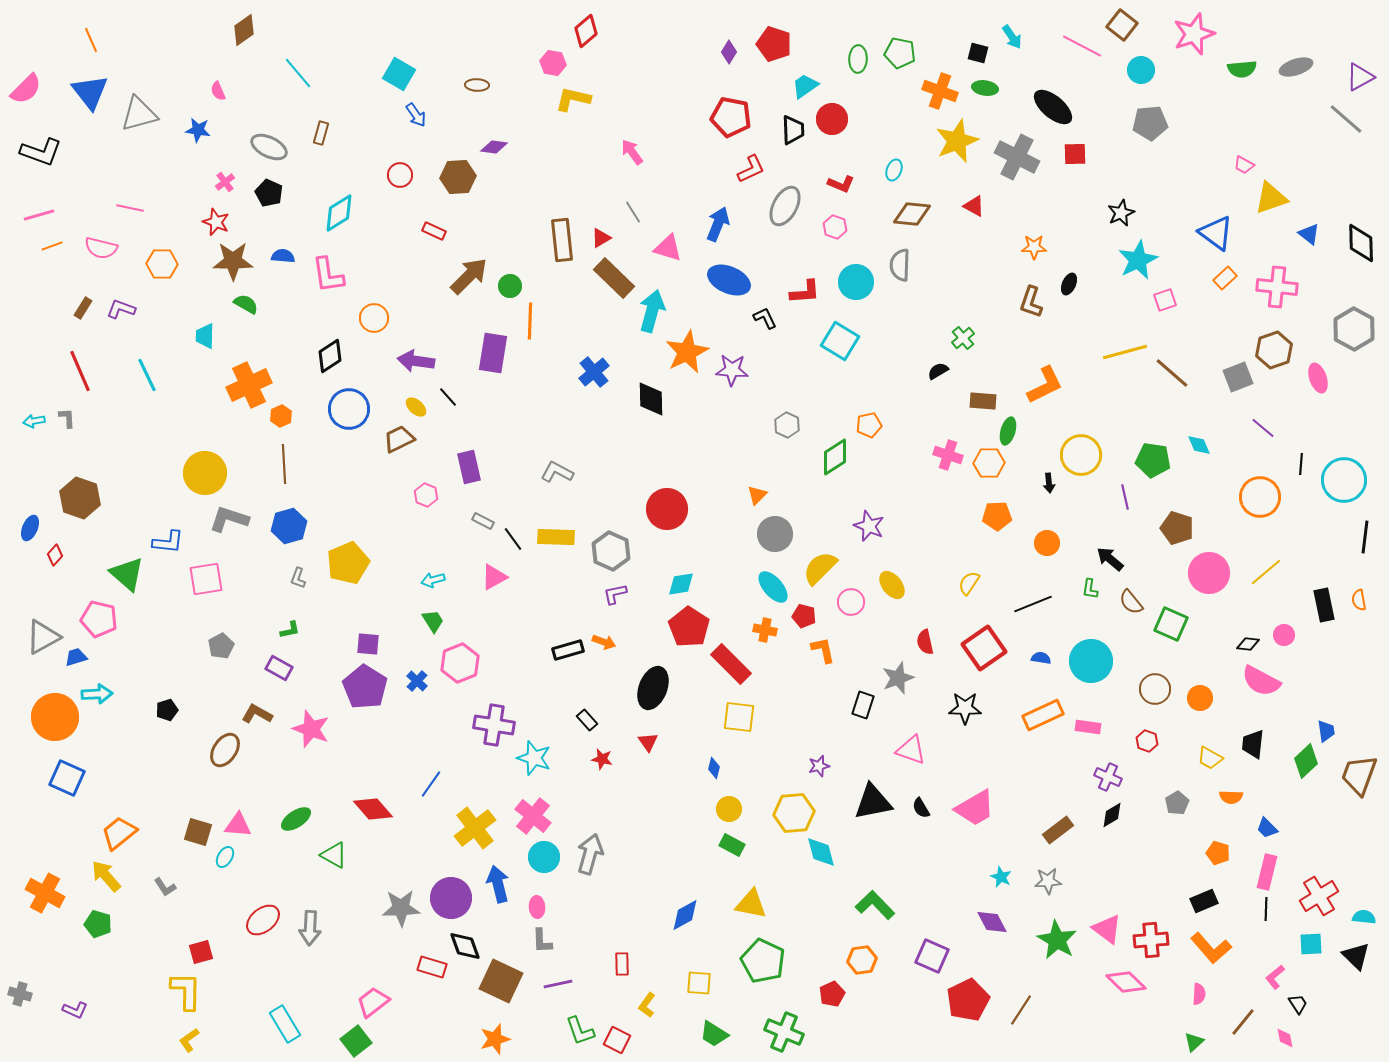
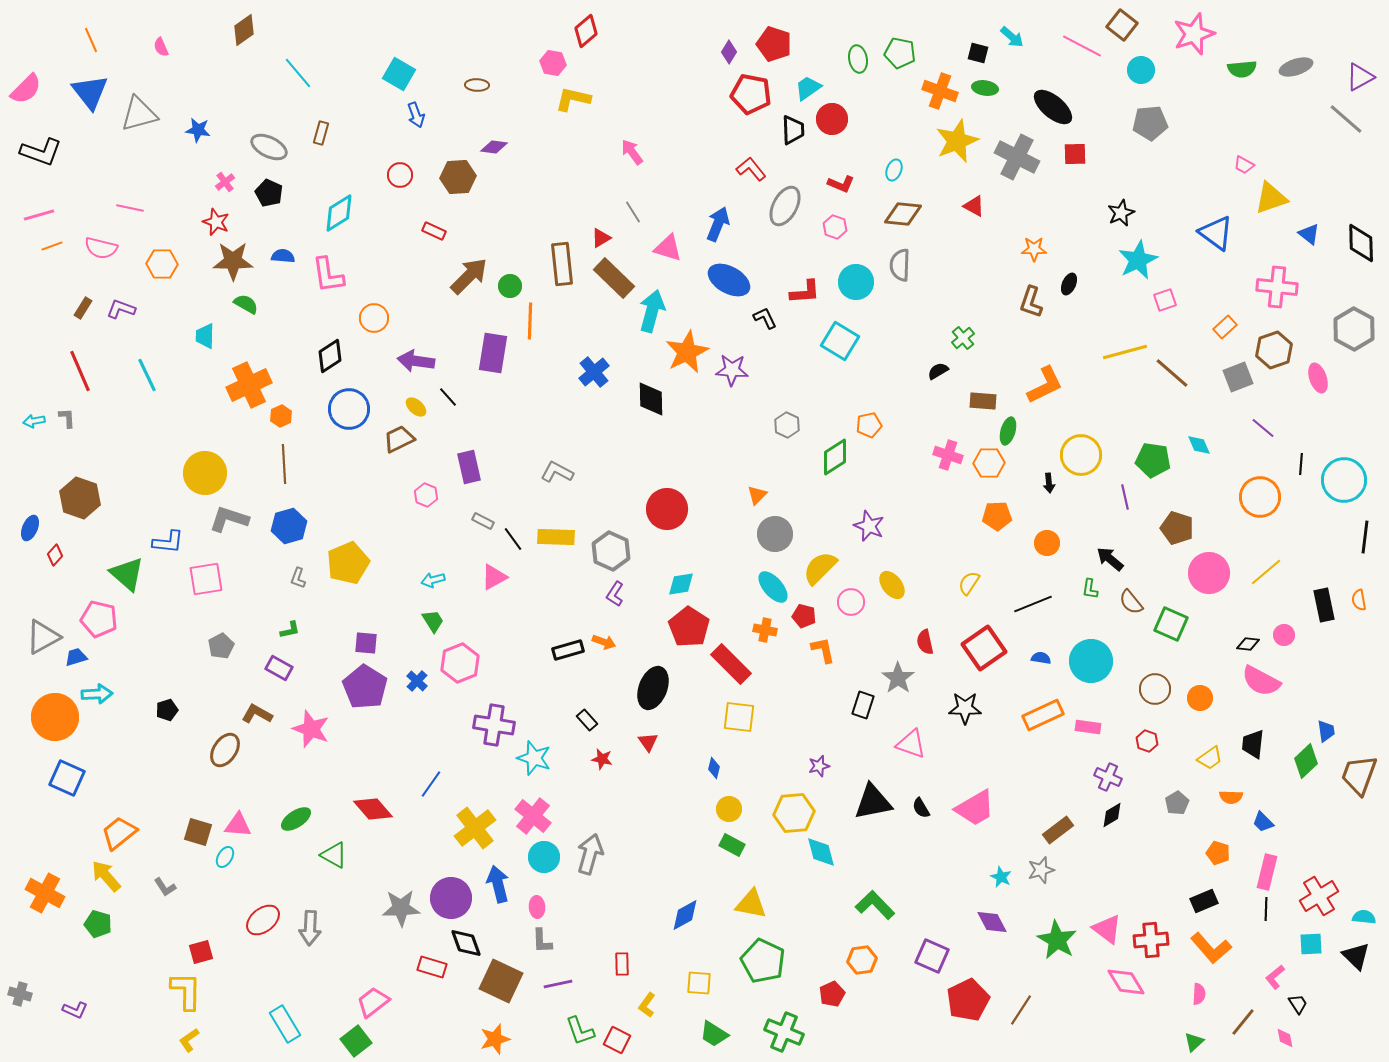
cyan arrow at (1012, 37): rotated 15 degrees counterclockwise
green ellipse at (858, 59): rotated 12 degrees counterclockwise
cyan trapezoid at (805, 86): moved 3 px right, 2 px down
pink semicircle at (218, 91): moved 57 px left, 44 px up
blue arrow at (416, 115): rotated 15 degrees clockwise
red pentagon at (731, 117): moved 20 px right, 23 px up
red L-shape at (751, 169): rotated 104 degrees counterclockwise
brown diamond at (912, 214): moved 9 px left
brown rectangle at (562, 240): moved 24 px down
orange star at (1034, 247): moved 2 px down
orange rectangle at (1225, 278): moved 49 px down
blue ellipse at (729, 280): rotated 6 degrees clockwise
purple L-shape at (615, 594): rotated 45 degrees counterclockwise
purple square at (368, 644): moved 2 px left, 1 px up
gray star at (898, 678): rotated 16 degrees counterclockwise
pink triangle at (911, 750): moved 6 px up
yellow trapezoid at (1210, 758): rotated 64 degrees counterclockwise
blue trapezoid at (1267, 828): moved 4 px left, 6 px up
gray star at (1048, 881): moved 7 px left, 11 px up; rotated 12 degrees counterclockwise
black diamond at (465, 946): moved 1 px right, 3 px up
pink diamond at (1126, 982): rotated 15 degrees clockwise
